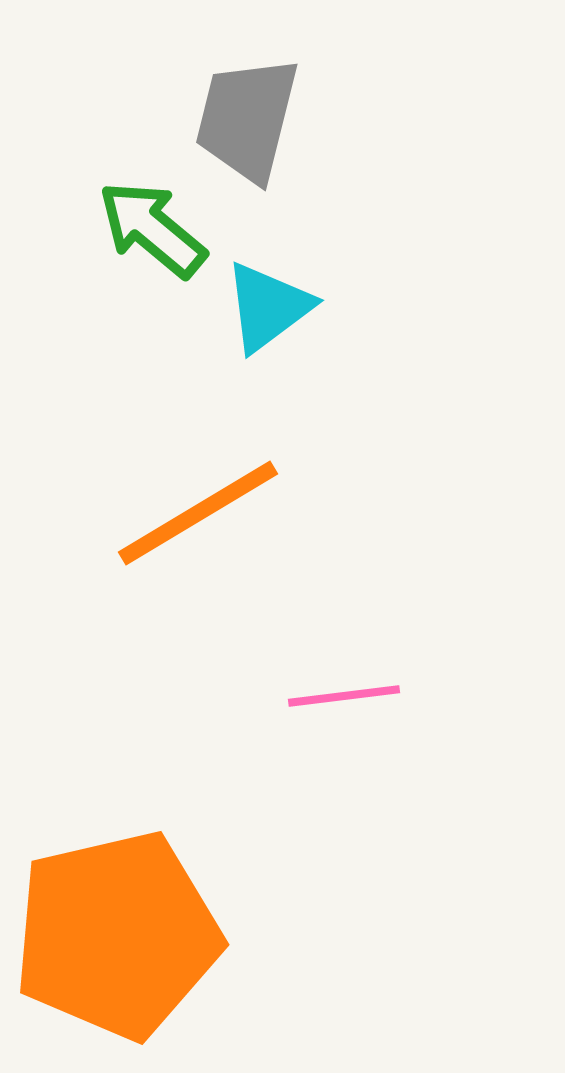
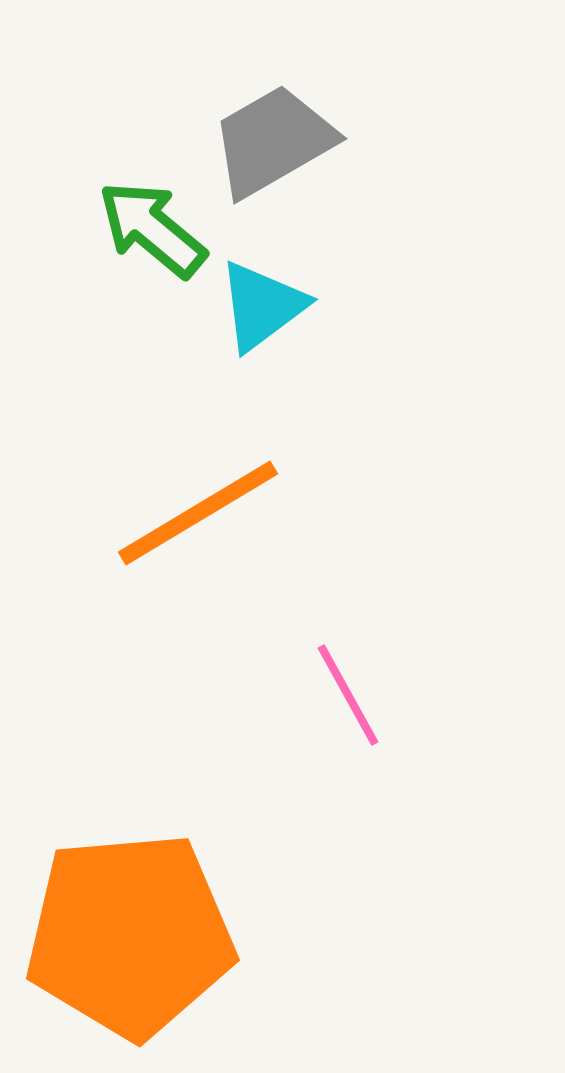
gray trapezoid: moved 26 px right, 22 px down; rotated 46 degrees clockwise
cyan triangle: moved 6 px left, 1 px up
pink line: moved 4 px right, 1 px up; rotated 68 degrees clockwise
orange pentagon: moved 13 px right; rotated 8 degrees clockwise
